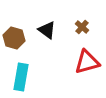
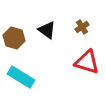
brown cross: rotated 16 degrees clockwise
red triangle: rotated 32 degrees clockwise
cyan rectangle: rotated 68 degrees counterclockwise
